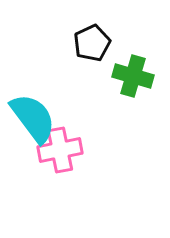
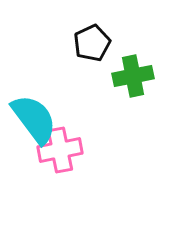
green cross: rotated 27 degrees counterclockwise
cyan semicircle: moved 1 px right, 1 px down
